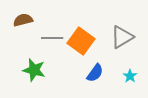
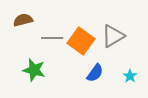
gray triangle: moved 9 px left, 1 px up
